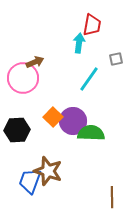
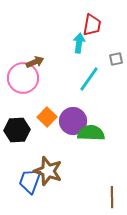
orange square: moved 6 px left
